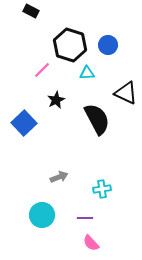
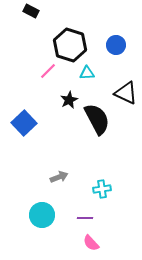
blue circle: moved 8 px right
pink line: moved 6 px right, 1 px down
black star: moved 13 px right
